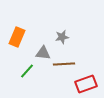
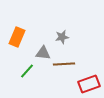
red rectangle: moved 3 px right
